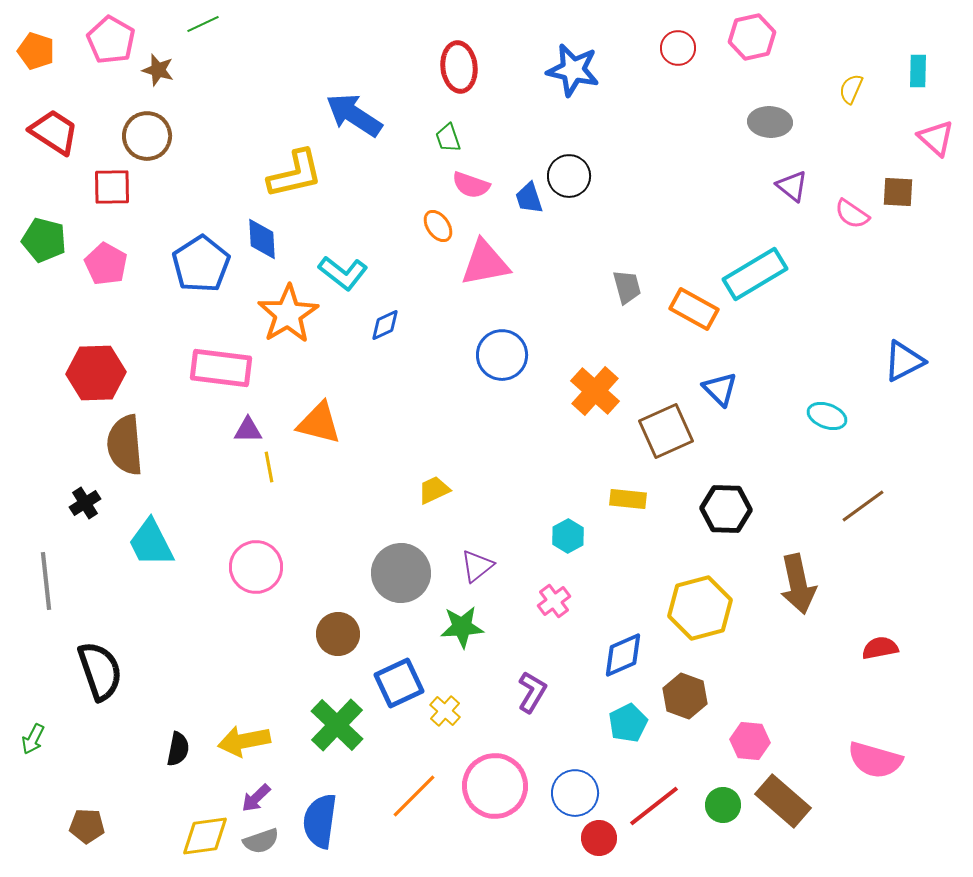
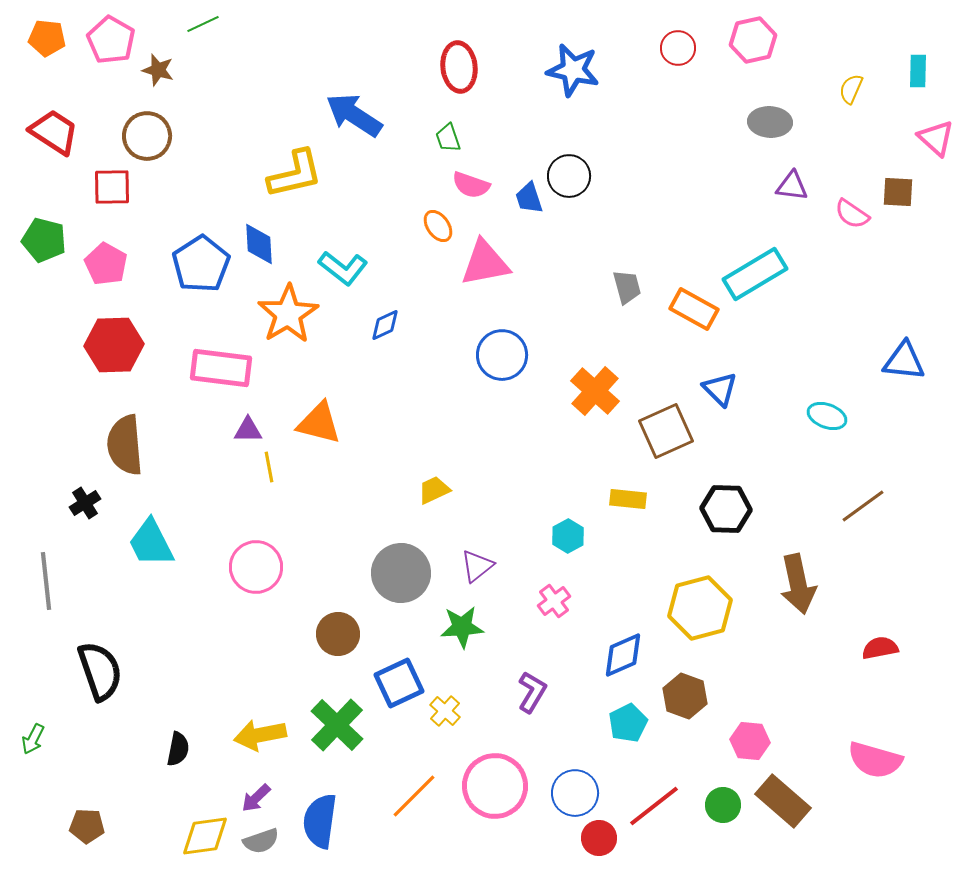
pink hexagon at (752, 37): moved 1 px right, 3 px down
orange pentagon at (36, 51): moved 11 px right, 13 px up; rotated 12 degrees counterclockwise
purple triangle at (792, 186): rotated 32 degrees counterclockwise
blue diamond at (262, 239): moved 3 px left, 5 px down
cyan L-shape at (343, 273): moved 5 px up
blue triangle at (904, 361): rotated 33 degrees clockwise
red hexagon at (96, 373): moved 18 px right, 28 px up
yellow arrow at (244, 741): moved 16 px right, 6 px up
